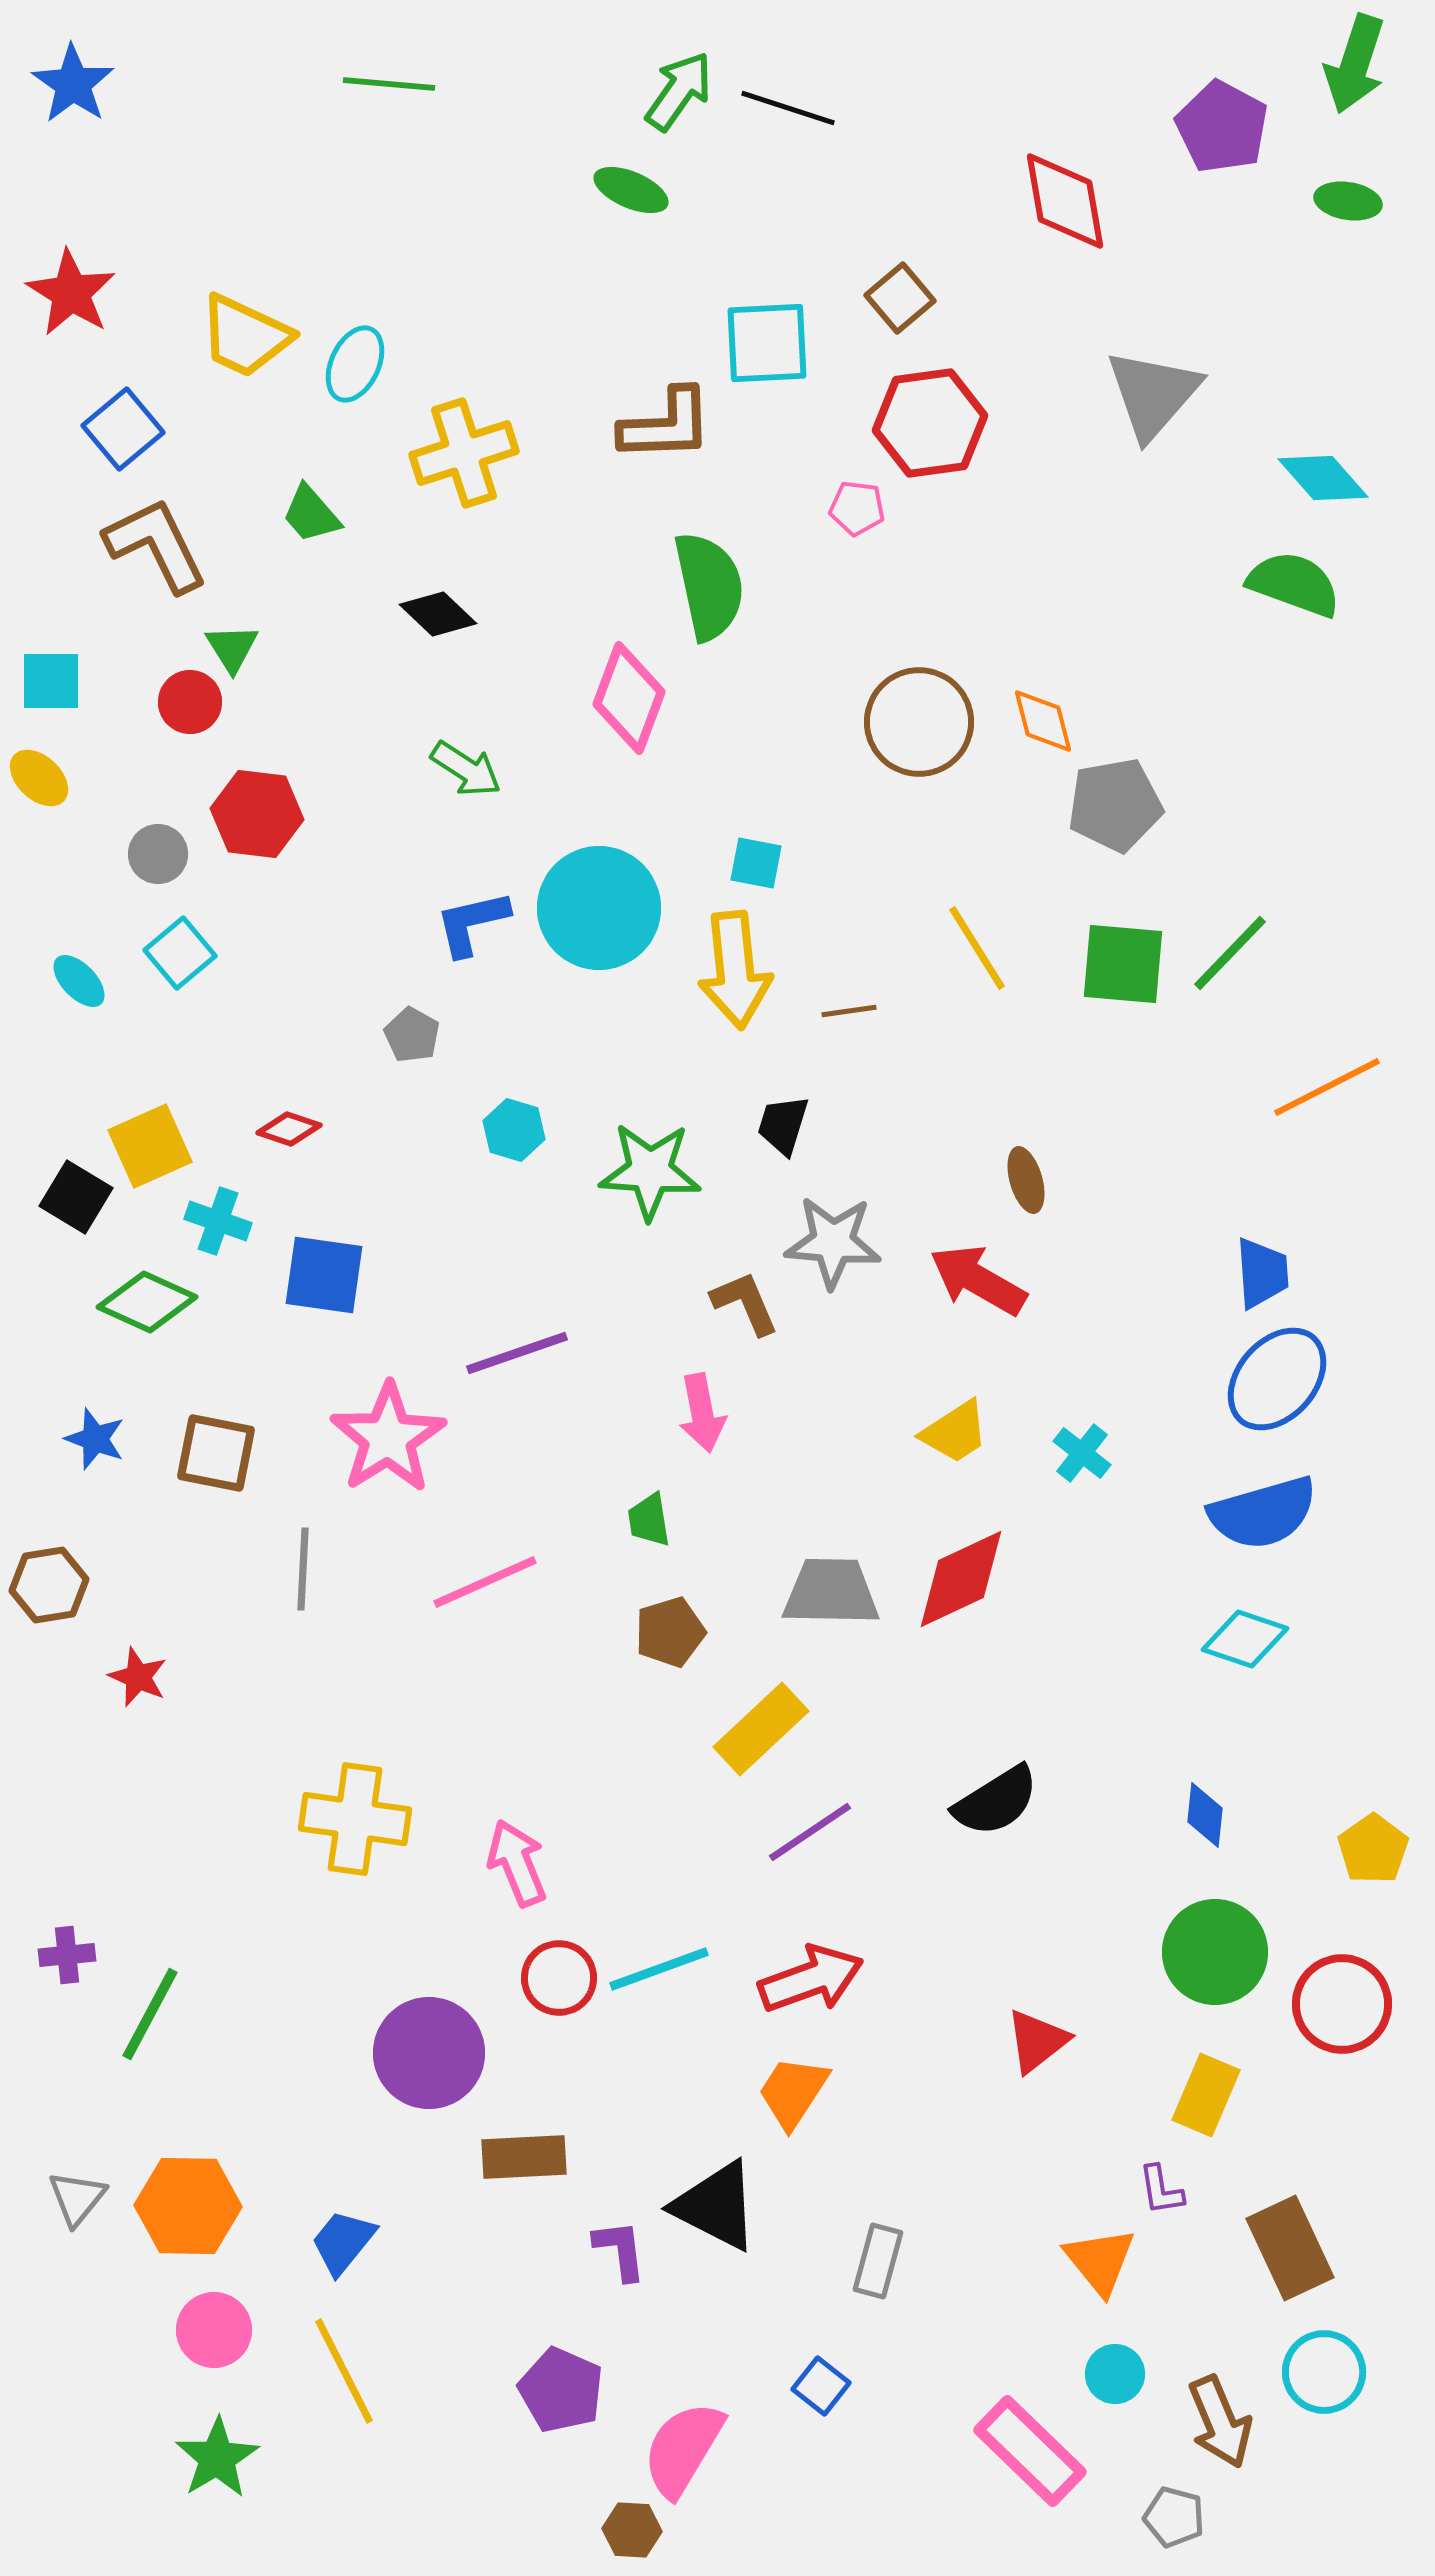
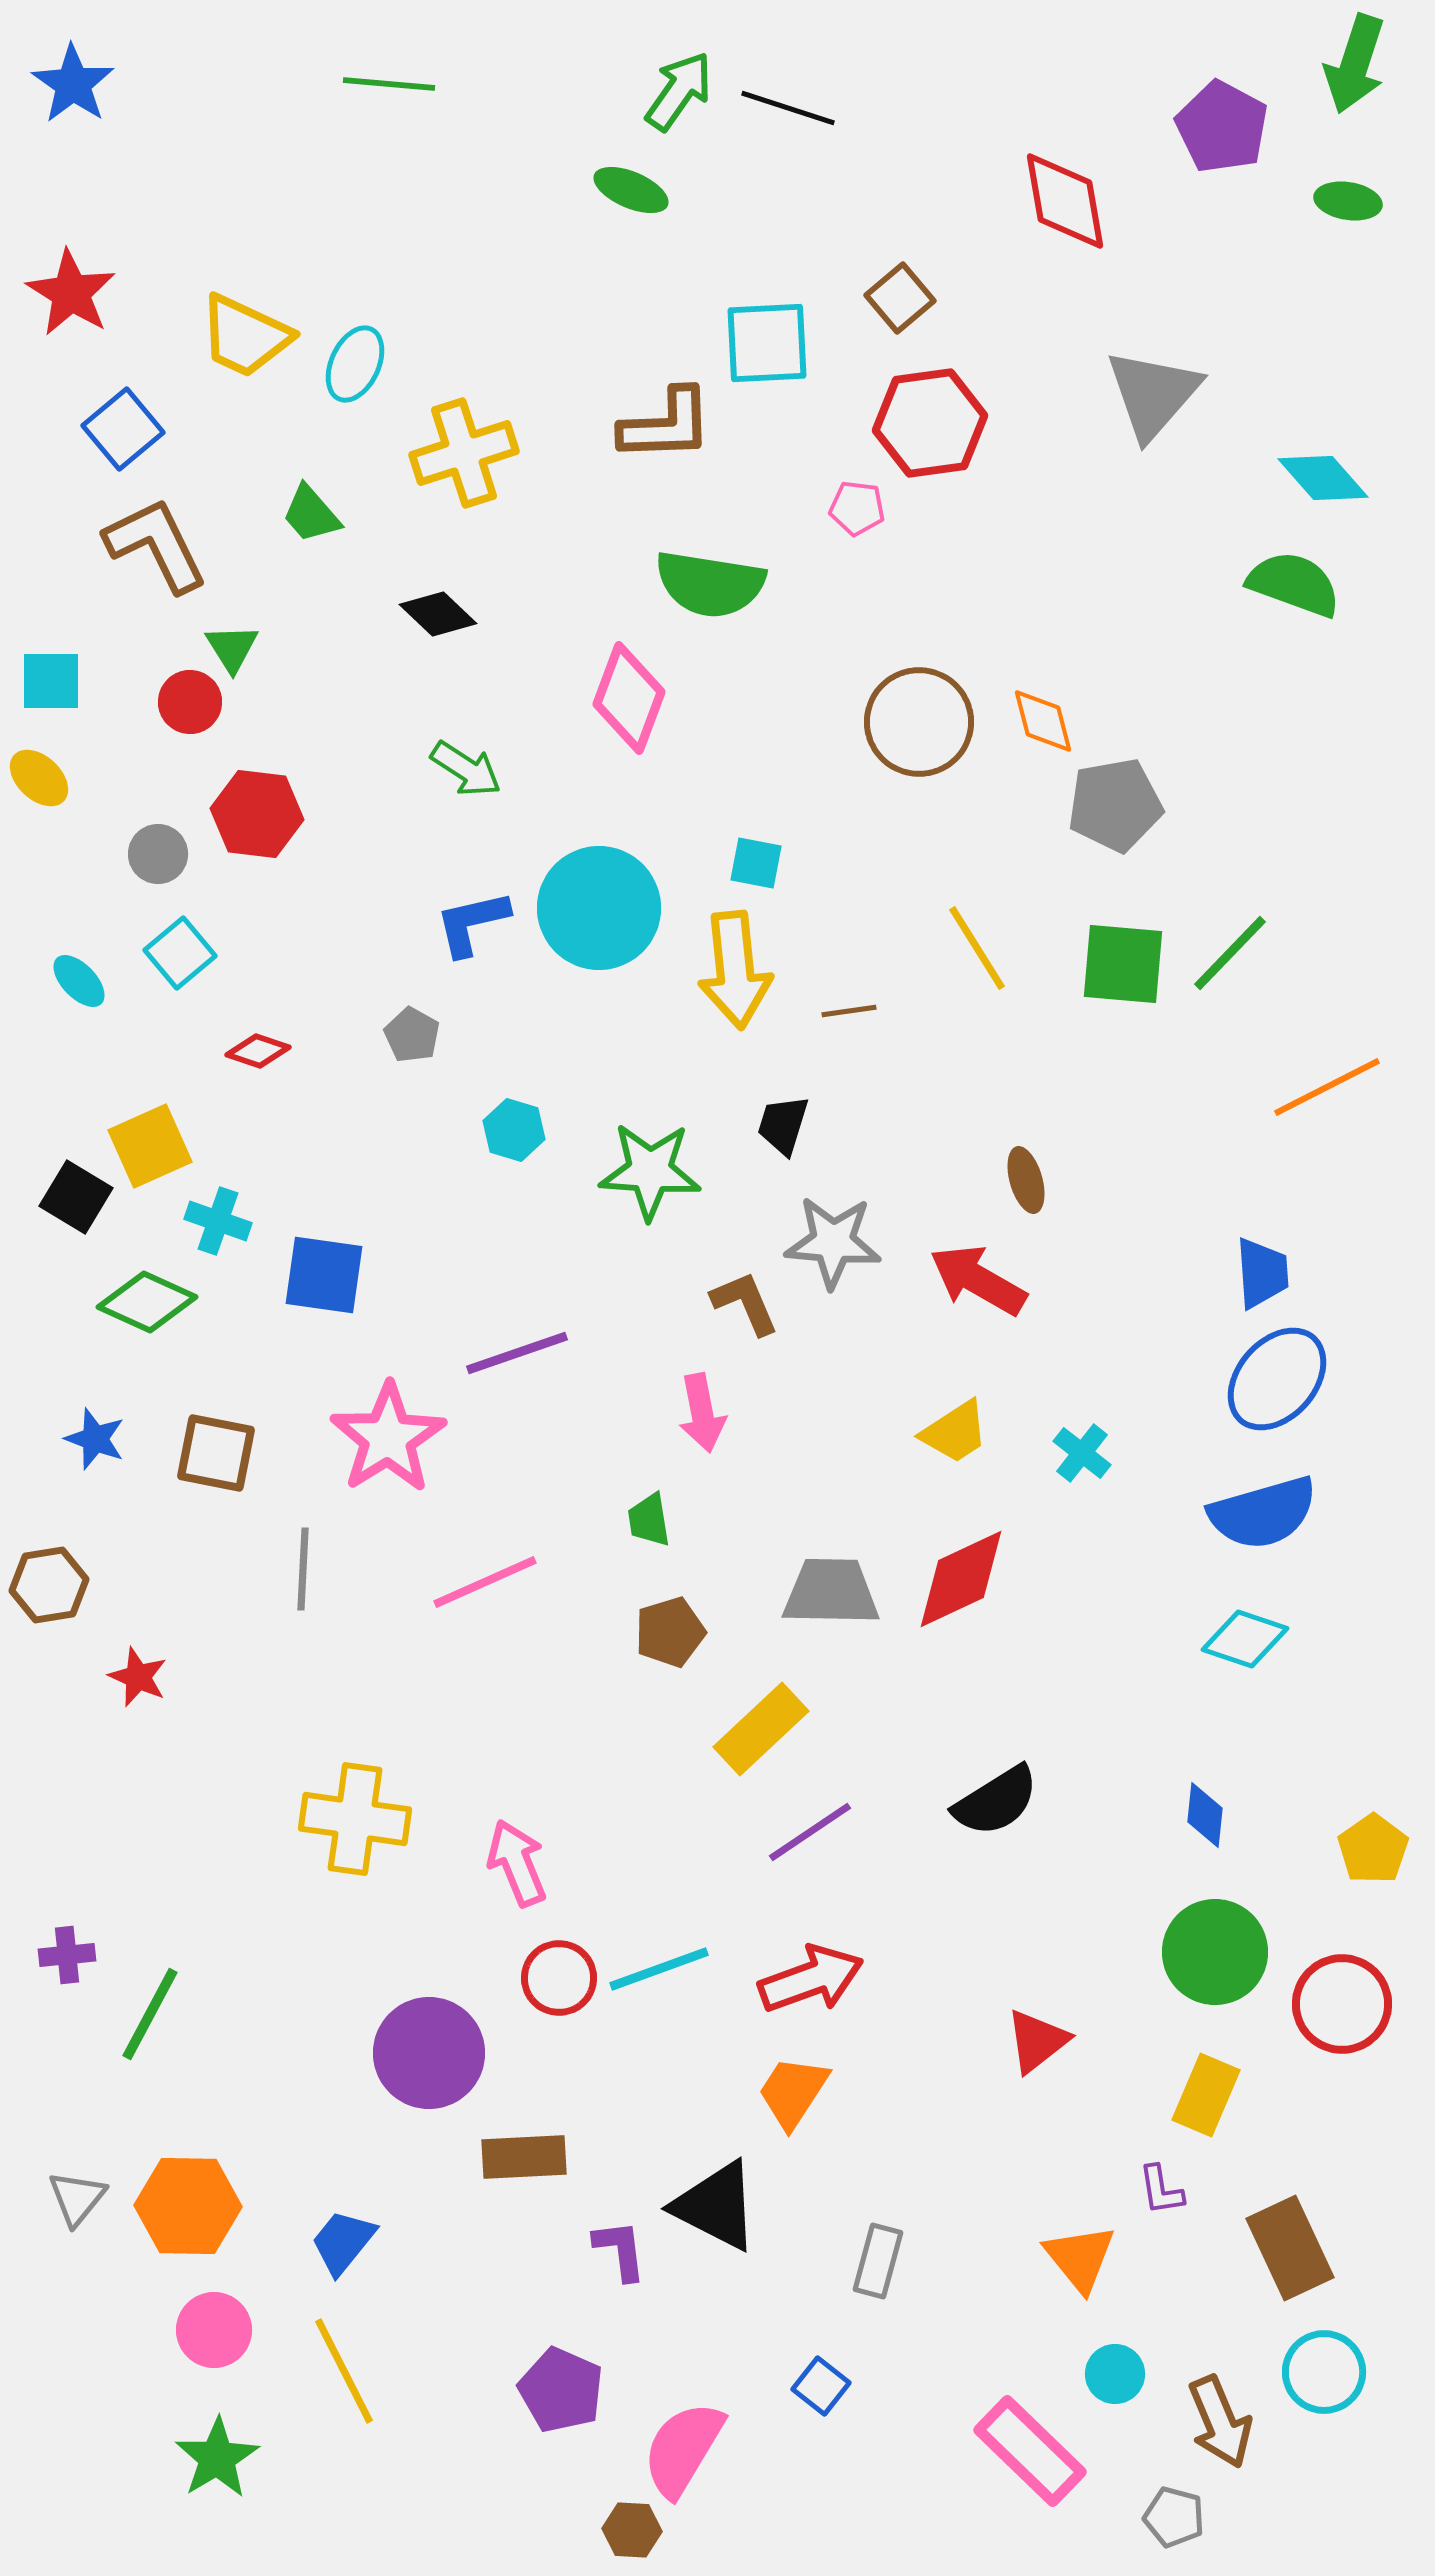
green semicircle at (709, 586): moved 1 px right, 2 px up; rotated 111 degrees clockwise
red diamond at (289, 1129): moved 31 px left, 78 px up
orange triangle at (1100, 2261): moved 20 px left, 3 px up
